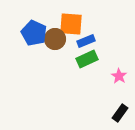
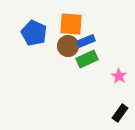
brown circle: moved 13 px right, 7 px down
